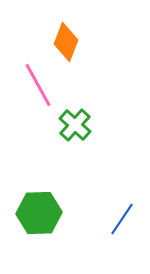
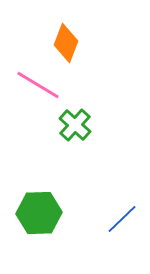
orange diamond: moved 1 px down
pink line: rotated 30 degrees counterclockwise
blue line: rotated 12 degrees clockwise
